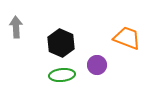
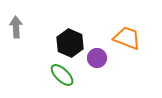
black hexagon: moved 9 px right
purple circle: moved 7 px up
green ellipse: rotated 50 degrees clockwise
